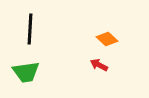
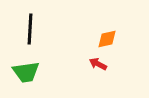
orange diamond: rotated 55 degrees counterclockwise
red arrow: moved 1 px left, 1 px up
